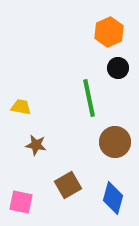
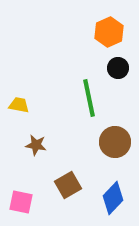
yellow trapezoid: moved 2 px left, 2 px up
blue diamond: rotated 28 degrees clockwise
